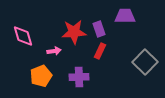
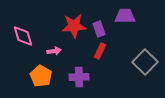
red star: moved 6 px up
orange pentagon: rotated 20 degrees counterclockwise
